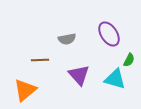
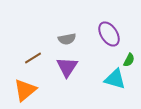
brown line: moved 7 px left, 2 px up; rotated 30 degrees counterclockwise
purple triangle: moved 12 px left, 8 px up; rotated 15 degrees clockwise
